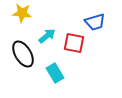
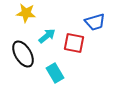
yellow star: moved 4 px right
